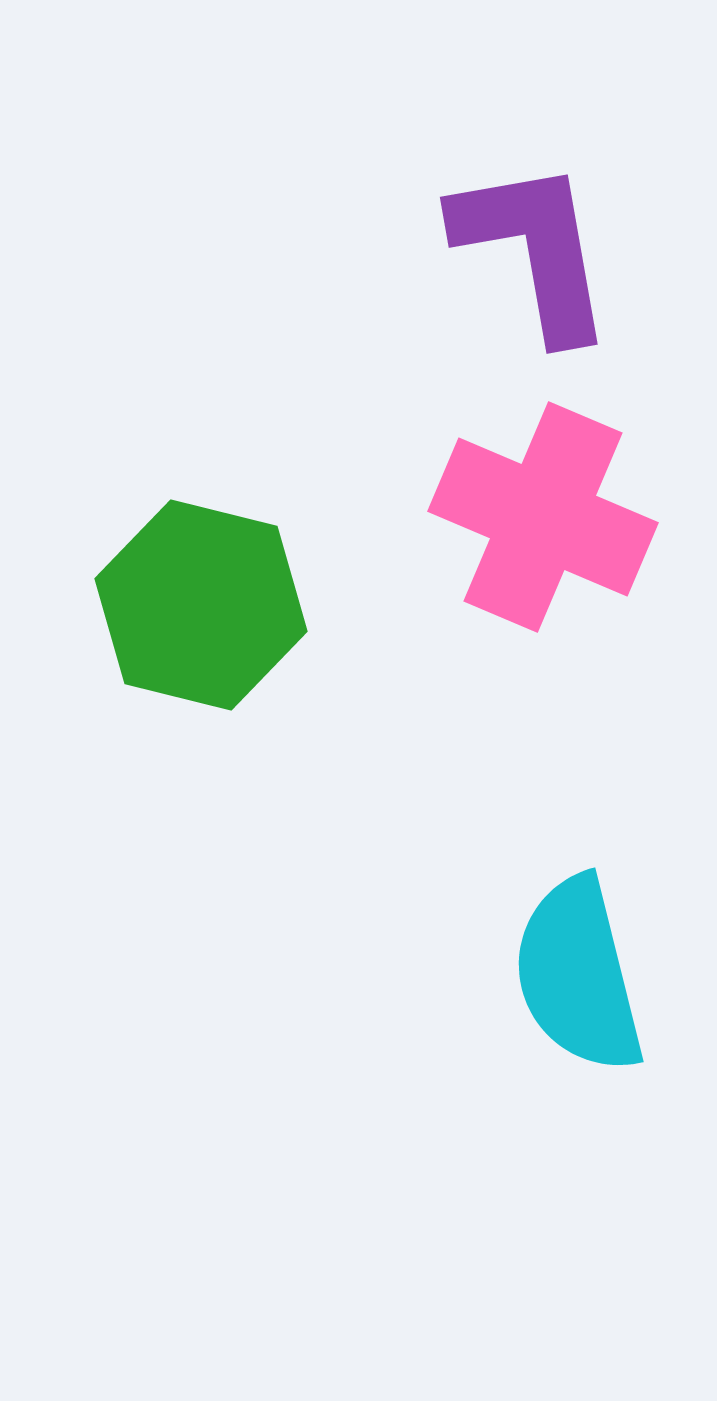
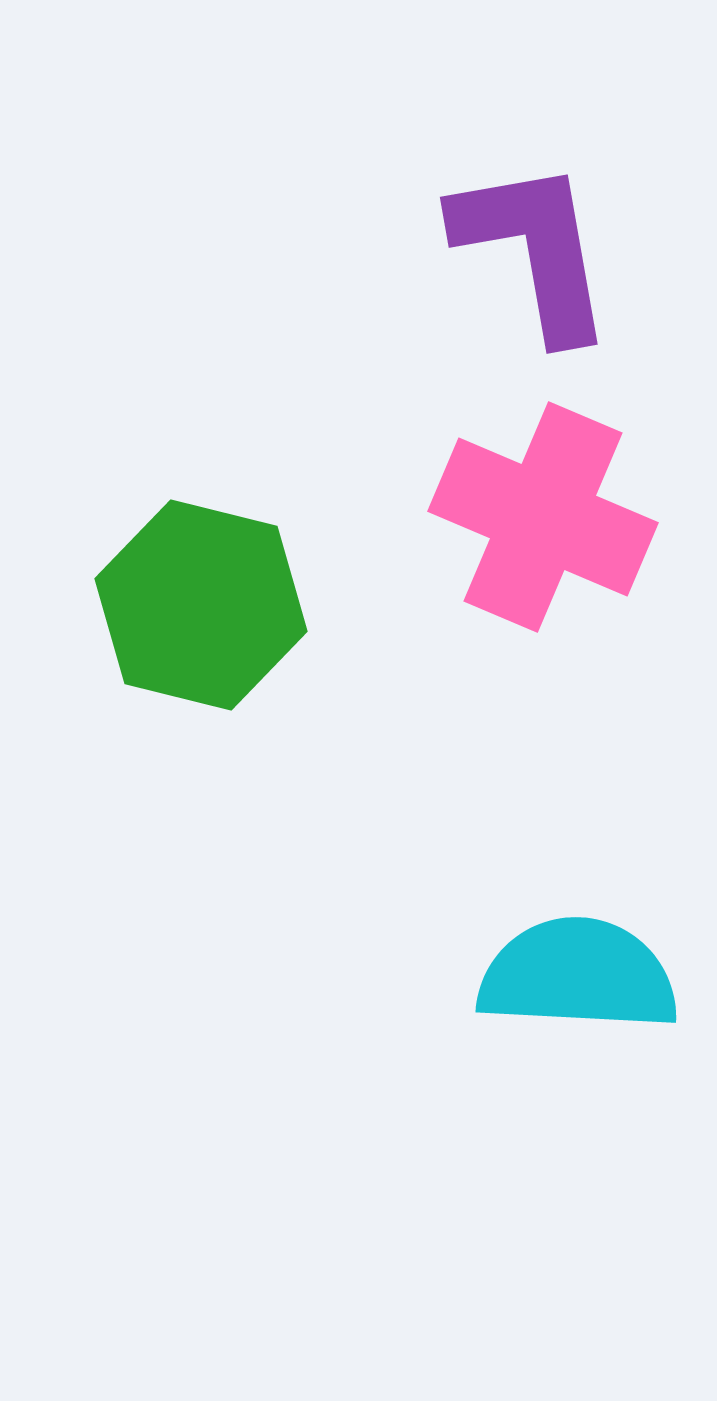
cyan semicircle: rotated 107 degrees clockwise
